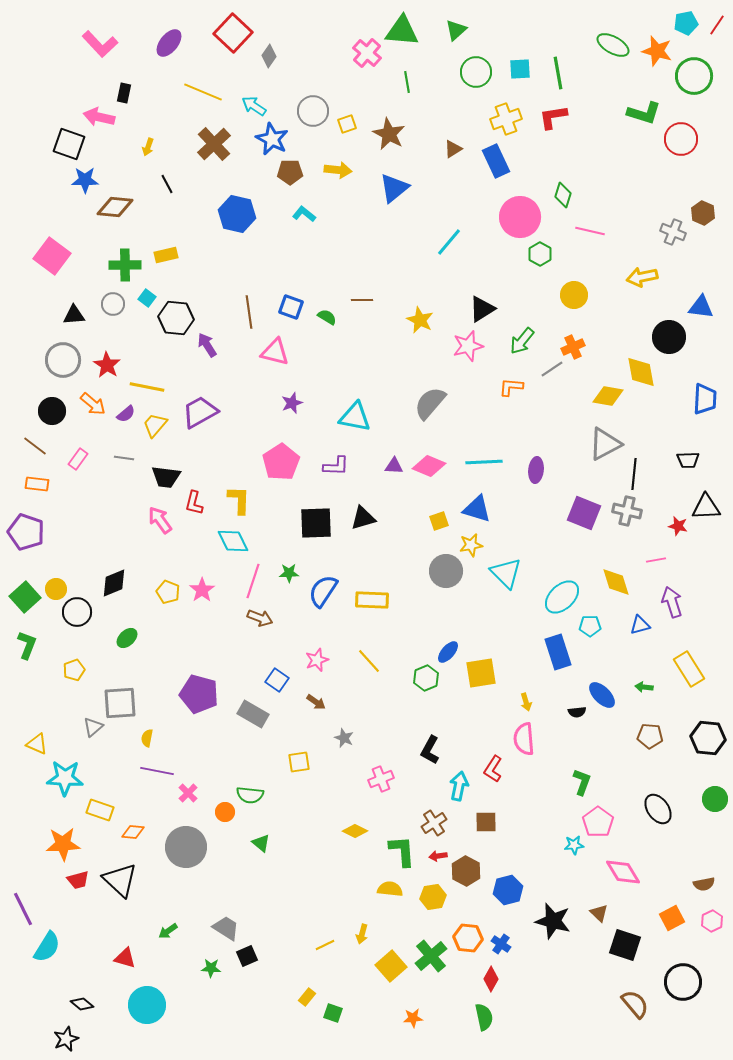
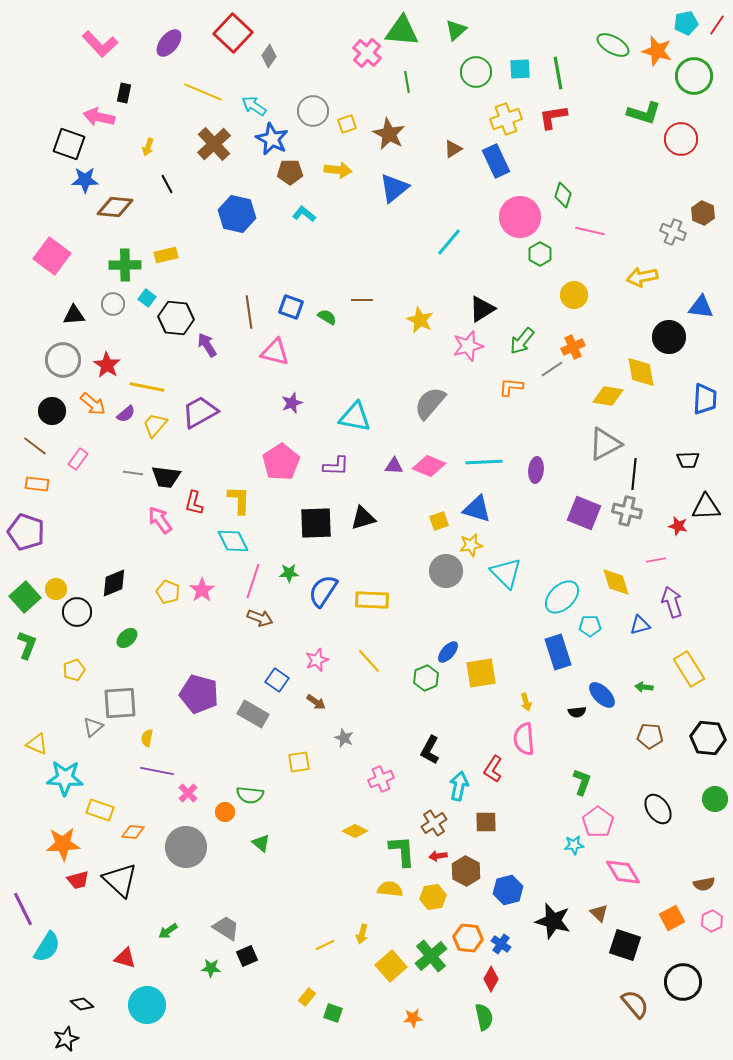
gray line at (124, 458): moved 9 px right, 15 px down
